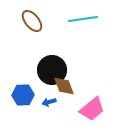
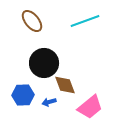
cyan line: moved 2 px right, 2 px down; rotated 12 degrees counterclockwise
black circle: moved 8 px left, 7 px up
brown diamond: moved 1 px right, 1 px up
pink trapezoid: moved 2 px left, 2 px up
